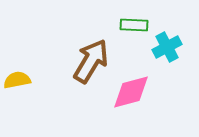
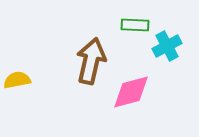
green rectangle: moved 1 px right
cyan cross: moved 1 px up
brown arrow: rotated 18 degrees counterclockwise
